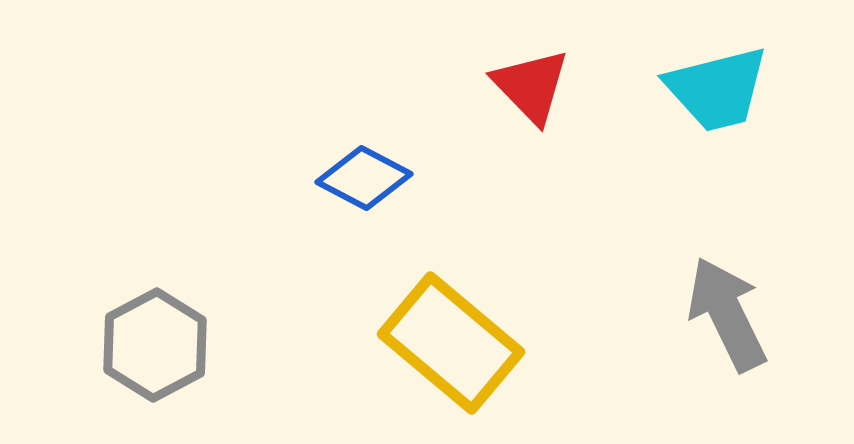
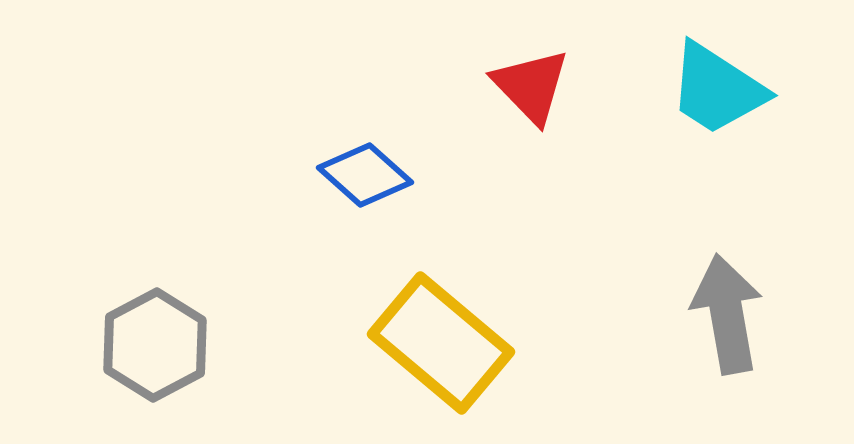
cyan trapezoid: rotated 47 degrees clockwise
blue diamond: moved 1 px right, 3 px up; rotated 14 degrees clockwise
gray arrow: rotated 16 degrees clockwise
yellow rectangle: moved 10 px left
